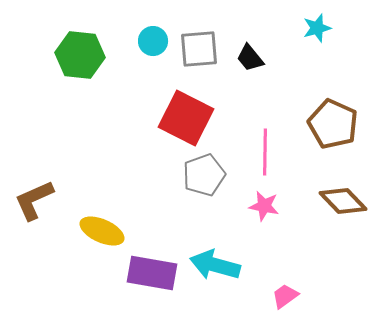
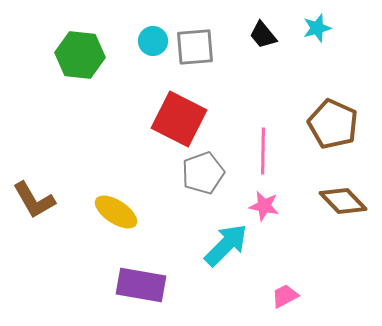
gray square: moved 4 px left, 2 px up
black trapezoid: moved 13 px right, 23 px up
red square: moved 7 px left, 1 px down
pink line: moved 2 px left, 1 px up
gray pentagon: moved 1 px left, 2 px up
brown L-shape: rotated 96 degrees counterclockwise
yellow ellipse: moved 14 px right, 19 px up; rotated 9 degrees clockwise
cyan arrow: moved 11 px right, 20 px up; rotated 120 degrees clockwise
purple rectangle: moved 11 px left, 12 px down
pink trapezoid: rotated 8 degrees clockwise
